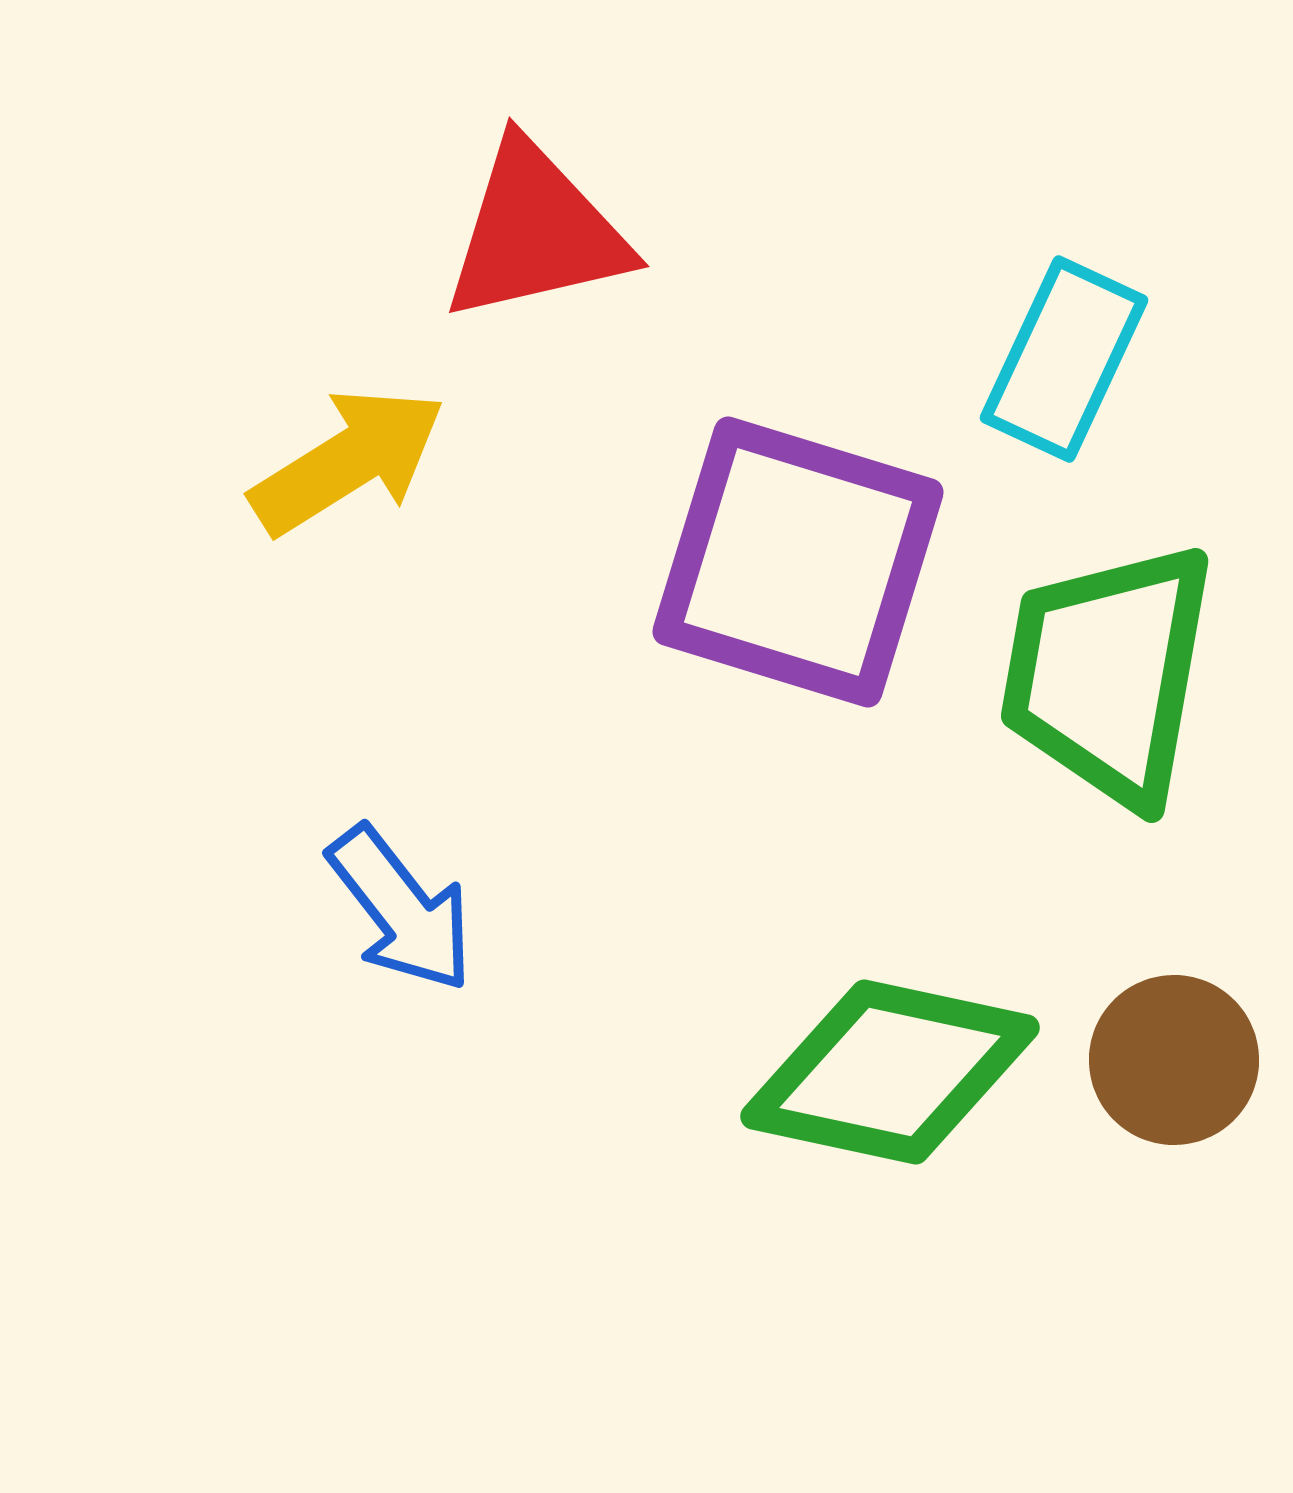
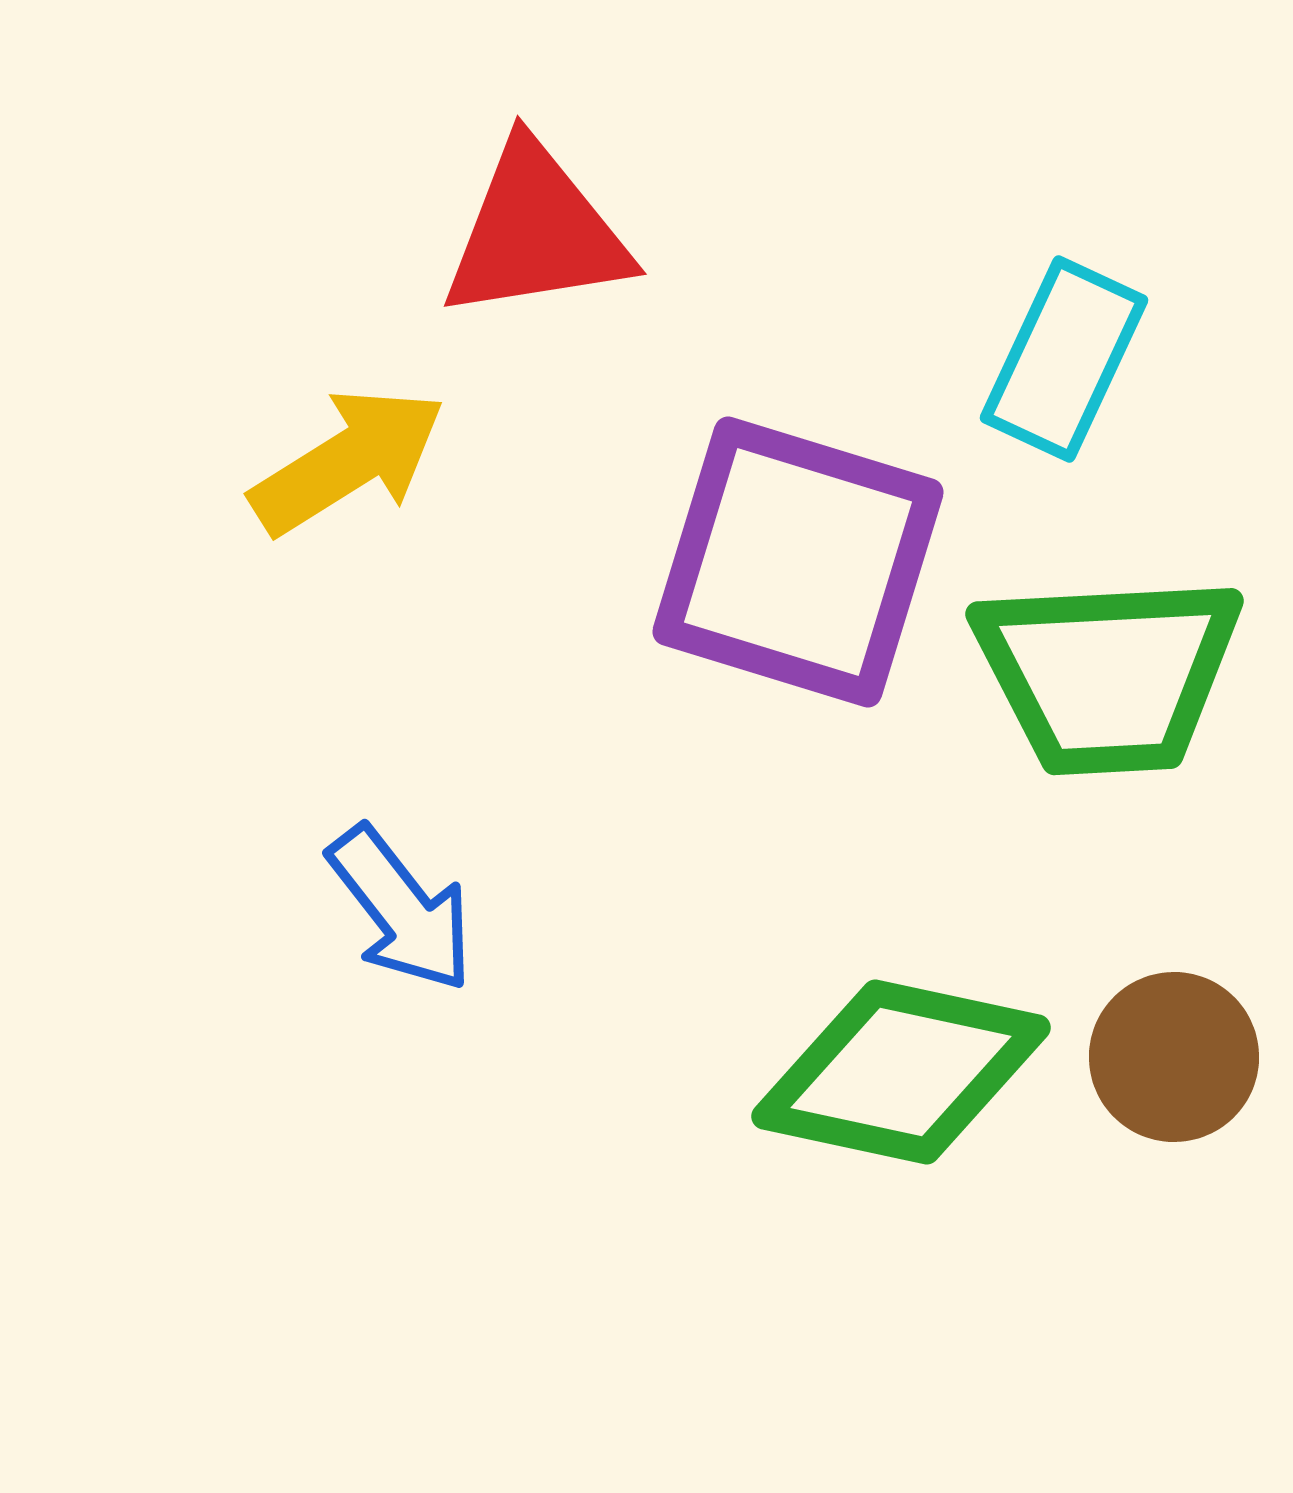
red triangle: rotated 4 degrees clockwise
green trapezoid: rotated 103 degrees counterclockwise
brown circle: moved 3 px up
green diamond: moved 11 px right
